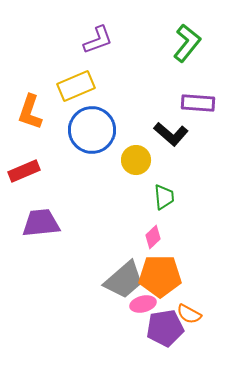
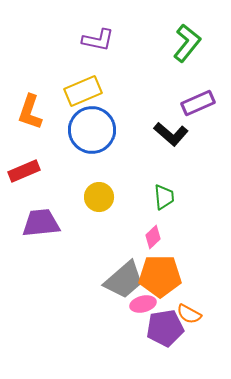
purple L-shape: rotated 32 degrees clockwise
yellow rectangle: moved 7 px right, 5 px down
purple rectangle: rotated 28 degrees counterclockwise
yellow circle: moved 37 px left, 37 px down
